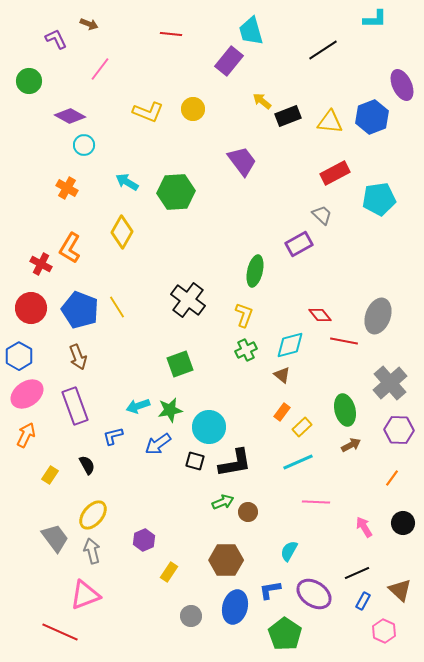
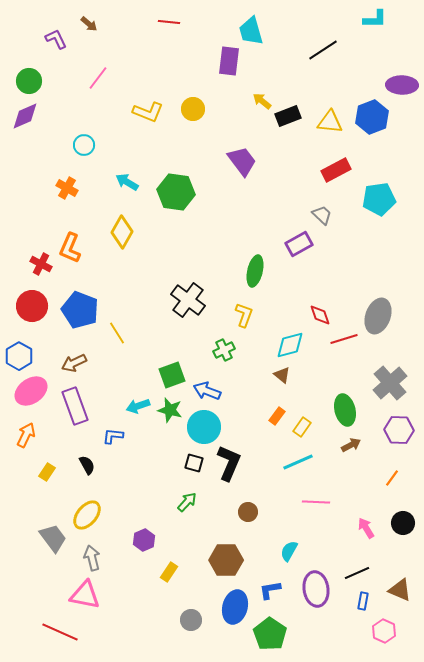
brown arrow at (89, 24): rotated 18 degrees clockwise
red line at (171, 34): moved 2 px left, 12 px up
purple rectangle at (229, 61): rotated 32 degrees counterclockwise
pink line at (100, 69): moved 2 px left, 9 px down
purple ellipse at (402, 85): rotated 64 degrees counterclockwise
purple diamond at (70, 116): moved 45 px left; rotated 52 degrees counterclockwise
red rectangle at (335, 173): moved 1 px right, 3 px up
green hexagon at (176, 192): rotated 12 degrees clockwise
orange L-shape at (70, 248): rotated 8 degrees counterclockwise
yellow line at (117, 307): moved 26 px down
red circle at (31, 308): moved 1 px right, 2 px up
red diamond at (320, 315): rotated 20 degrees clockwise
red line at (344, 341): moved 2 px up; rotated 28 degrees counterclockwise
green cross at (246, 350): moved 22 px left
brown arrow at (78, 357): moved 4 px left, 6 px down; rotated 85 degrees clockwise
green square at (180, 364): moved 8 px left, 11 px down
pink ellipse at (27, 394): moved 4 px right, 3 px up
green star at (170, 410): rotated 25 degrees clockwise
orange rectangle at (282, 412): moved 5 px left, 4 px down
cyan circle at (209, 427): moved 5 px left
yellow rectangle at (302, 427): rotated 12 degrees counterclockwise
blue L-shape at (113, 436): rotated 20 degrees clockwise
blue arrow at (158, 444): moved 49 px right, 53 px up; rotated 56 degrees clockwise
black square at (195, 461): moved 1 px left, 2 px down
black L-shape at (235, 463): moved 6 px left; rotated 57 degrees counterclockwise
yellow rectangle at (50, 475): moved 3 px left, 3 px up
green arrow at (223, 502): moved 36 px left; rotated 25 degrees counterclockwise
yellow ellipse at (93, 515): moved 6 px left
pink arrow at (364, 527): moved 2 px right, 1 px down
gray trapezoid at (55, 538): moved 2 px left
gray arrow at (92, 551): moved 7 px down
brown triangle at (400, 590): rotated 20 degrees counterclockwise
purple ellipse at (314, 594): moved 2 px right, 5 px up; rotated 48 degrees clockwise
pink triangle at (85, 595): rotated 32 degrees clockwise
blue rectangle at (363, 601): rotated 18 degrees counterclockwise
gray circle at (191, 616): moved 4 px down
green pentagon at (285, 634): moved 15 px left
